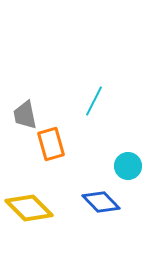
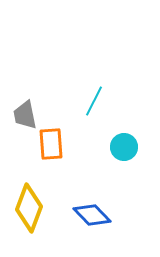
orange rectangle: rotated 12 degrees clockwise
cyan circle: moved 4 px left, 19 px up
blue diamond: moved 9 px left, 13 px down
yellow diamond: rotated 66 degrees clockwise
